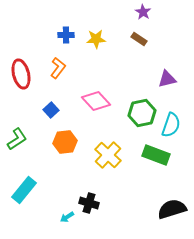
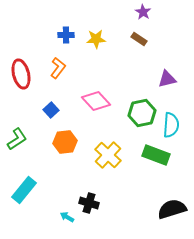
cyan semicircle: rotated 15 degrees counterclockwise
cyan arrow: rotated 64 degrees clockwise
